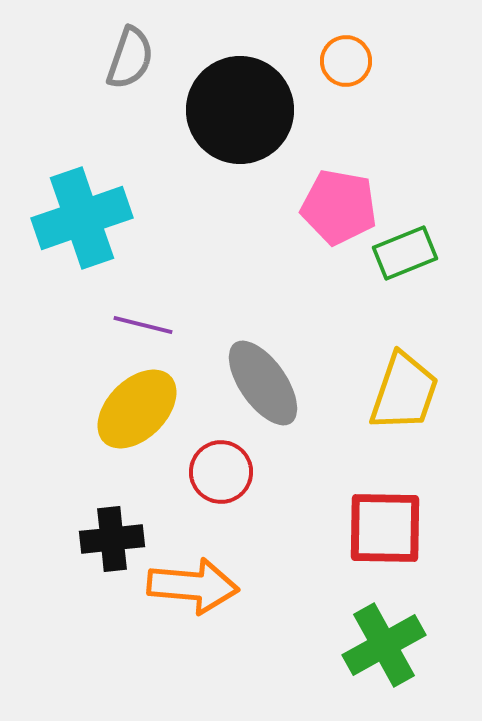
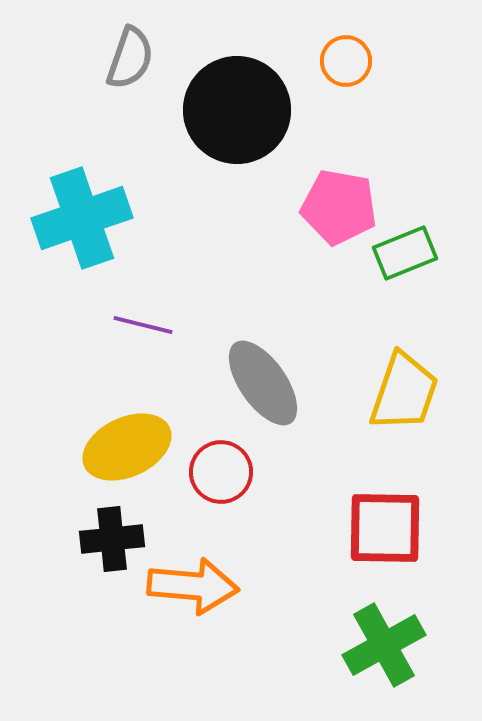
black circle: moved 3 px left
yellow ellipse: moved 10 px left, 38 px down; rotated 20 degrees clockwise
